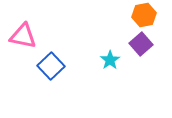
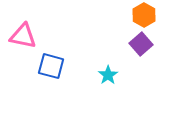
orange hexagon: rotated 20 degrees counterclockwise
cyan star: moved 2 px left, 15 px down
blue square: rotated 32 degrees counterclockwise
